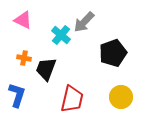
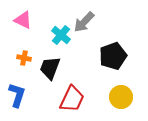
black pentagon: moved 3 px down
black trapezoid: moved 4 px right, 1 px up
red trapezoid: rotated 12 degrees clockwise
